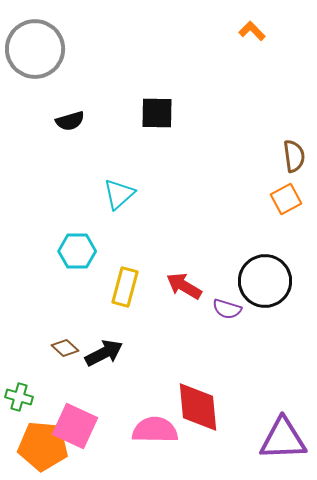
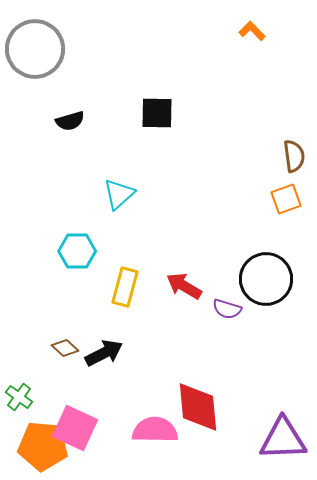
orange square: rotated 8 degrees clockwise
black circle: moved 1 px right, 2 px up
green cross: rotated 20 degrees clockwise
pink square: moved 2 px down
